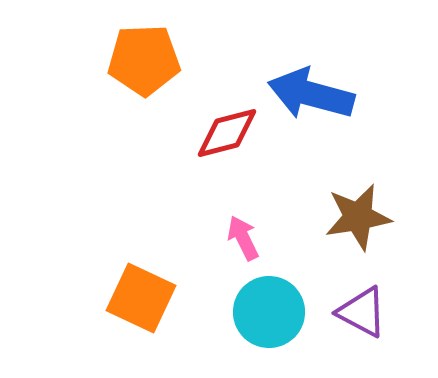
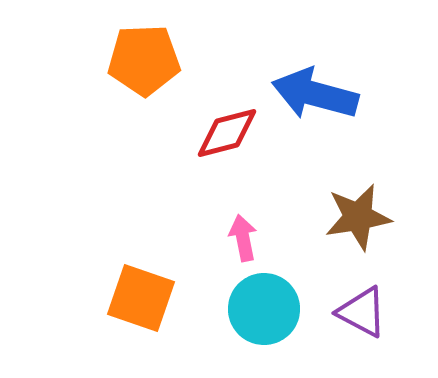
blue arrow: moved 4 px right
pink arrow: rotated 15 degrees clockwise
orange square: rotated 6 degrees counterclockwise
cyan circle: moved 5 px left, 3 px up
